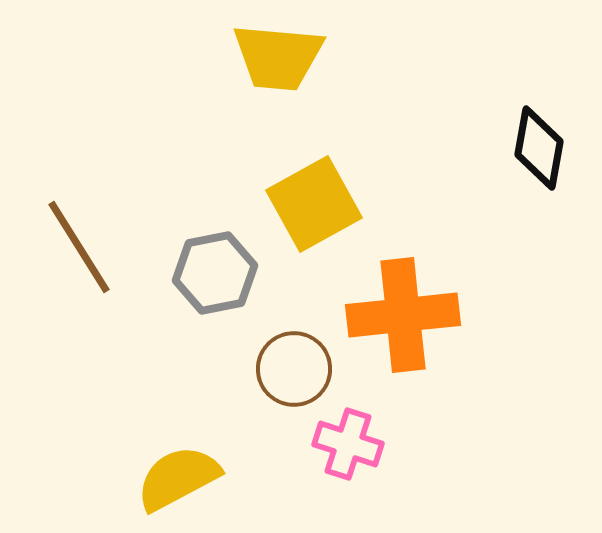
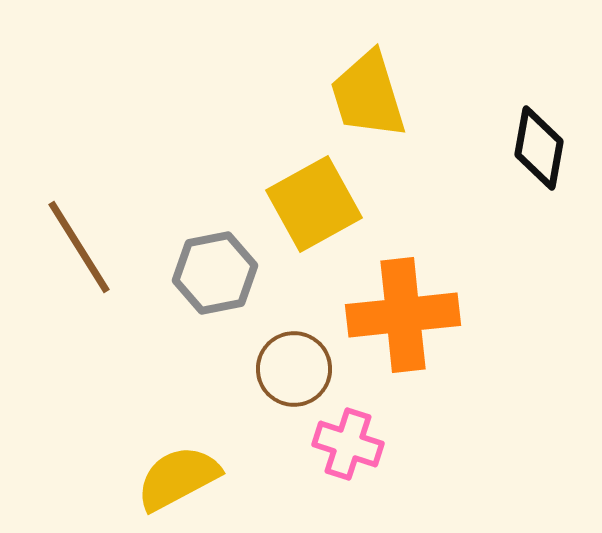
yellow trapezoid: moved 90 px right, 38 px down; rotated 68 degrees clockwise
